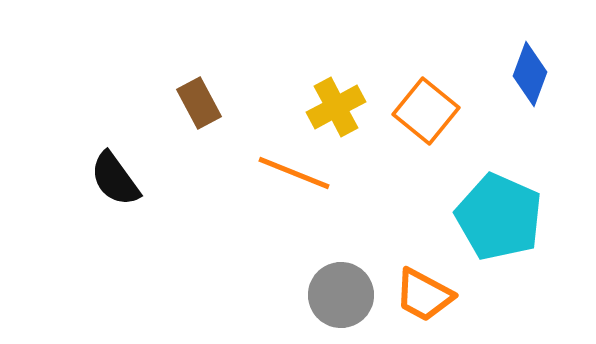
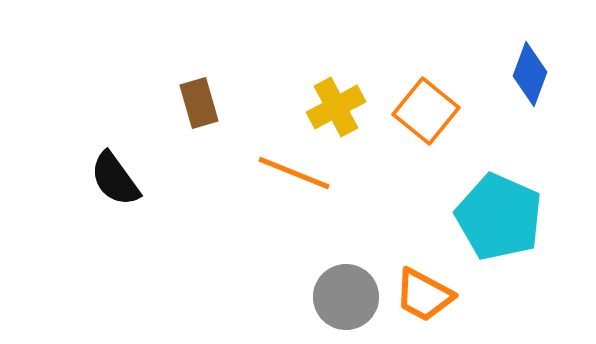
brown rectangle: rotated 12 degrees clockwise
gray circle: moved 5 px right, 2 px down
